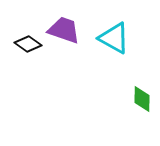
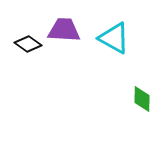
purple trapezoid: rotated 16 degrees counterclockwise
